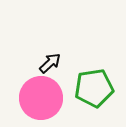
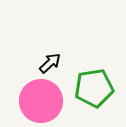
pink circle: moved 3 px down
